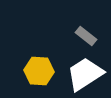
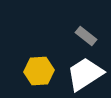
yellow hexagon: rotated 8 degrees counterclockwise
